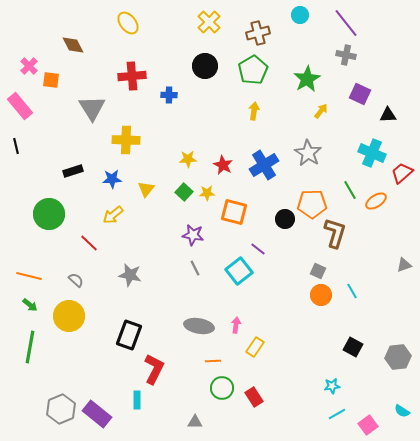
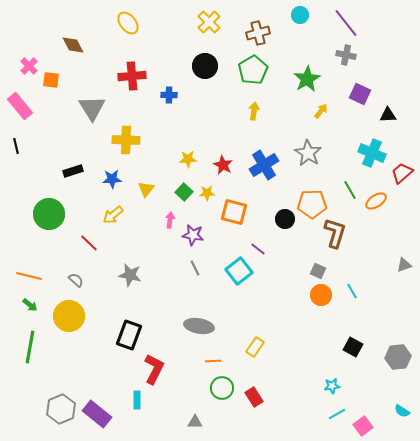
pink arrow at (236, 325): moved 66 px left, 105 px up
pink square at (368, 425): moved 5 px left, 1 px down
